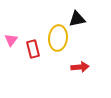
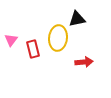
red arrow: moved 4 px right, 5 px up
